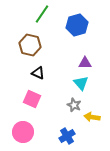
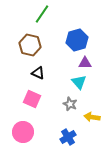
blue hexagon: moved 15 px down
cyan triangle: moved 2 px left, 1 px up
gray star: moved 4 px left, 1 px up
blue cross: moved 1 px right, 1 px down
